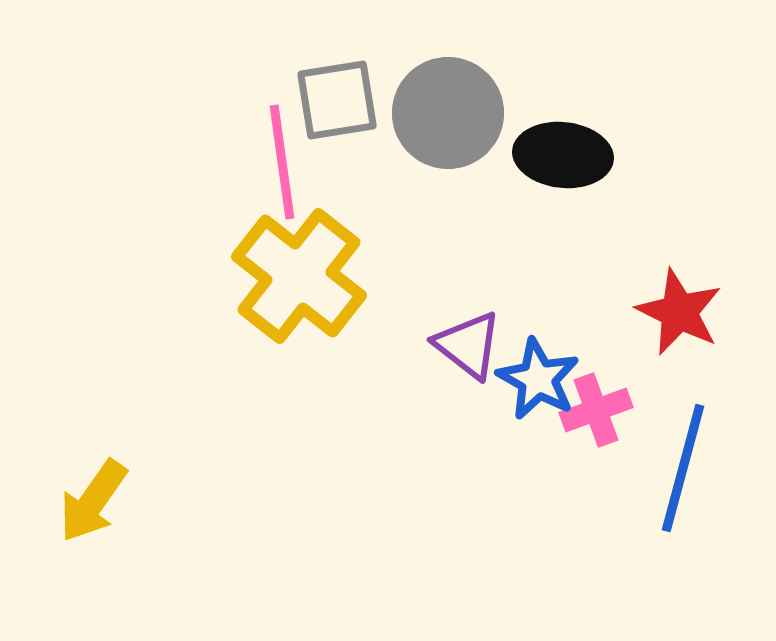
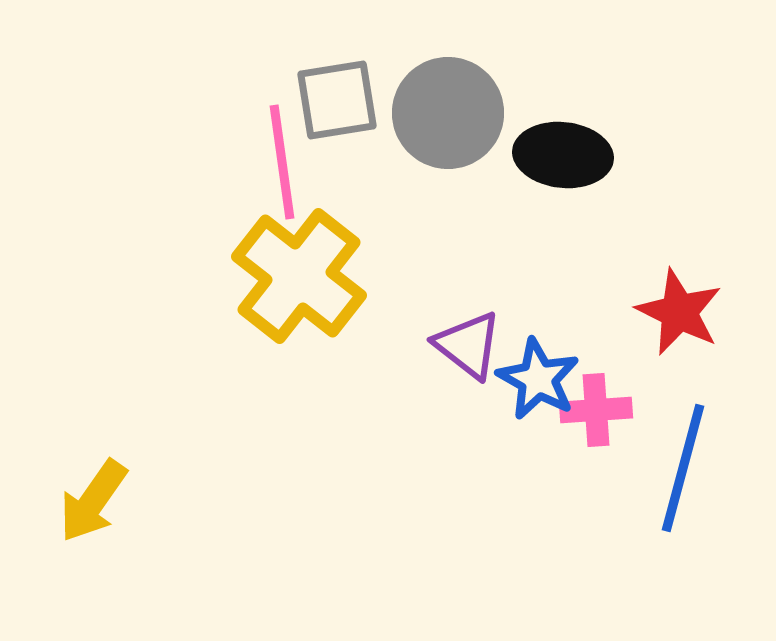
pink cross: rotated 16 degrees clockwise
